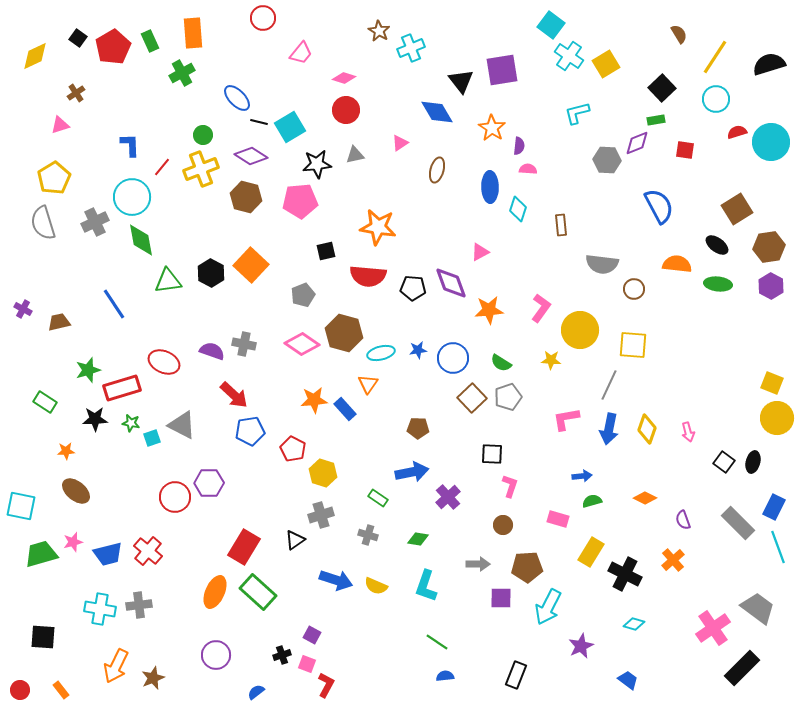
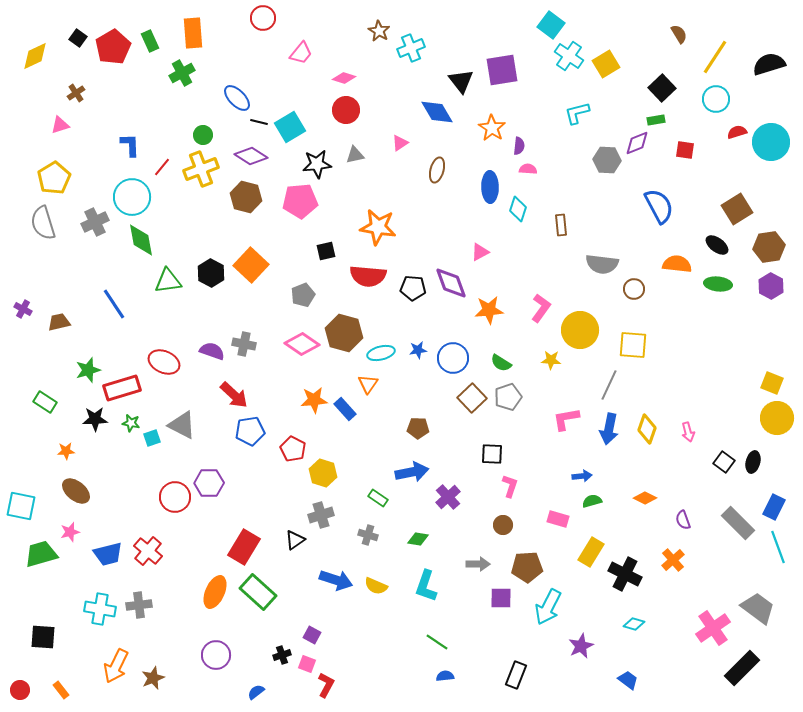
pink star at (73, 542): moved 3 px left, 10 px up
